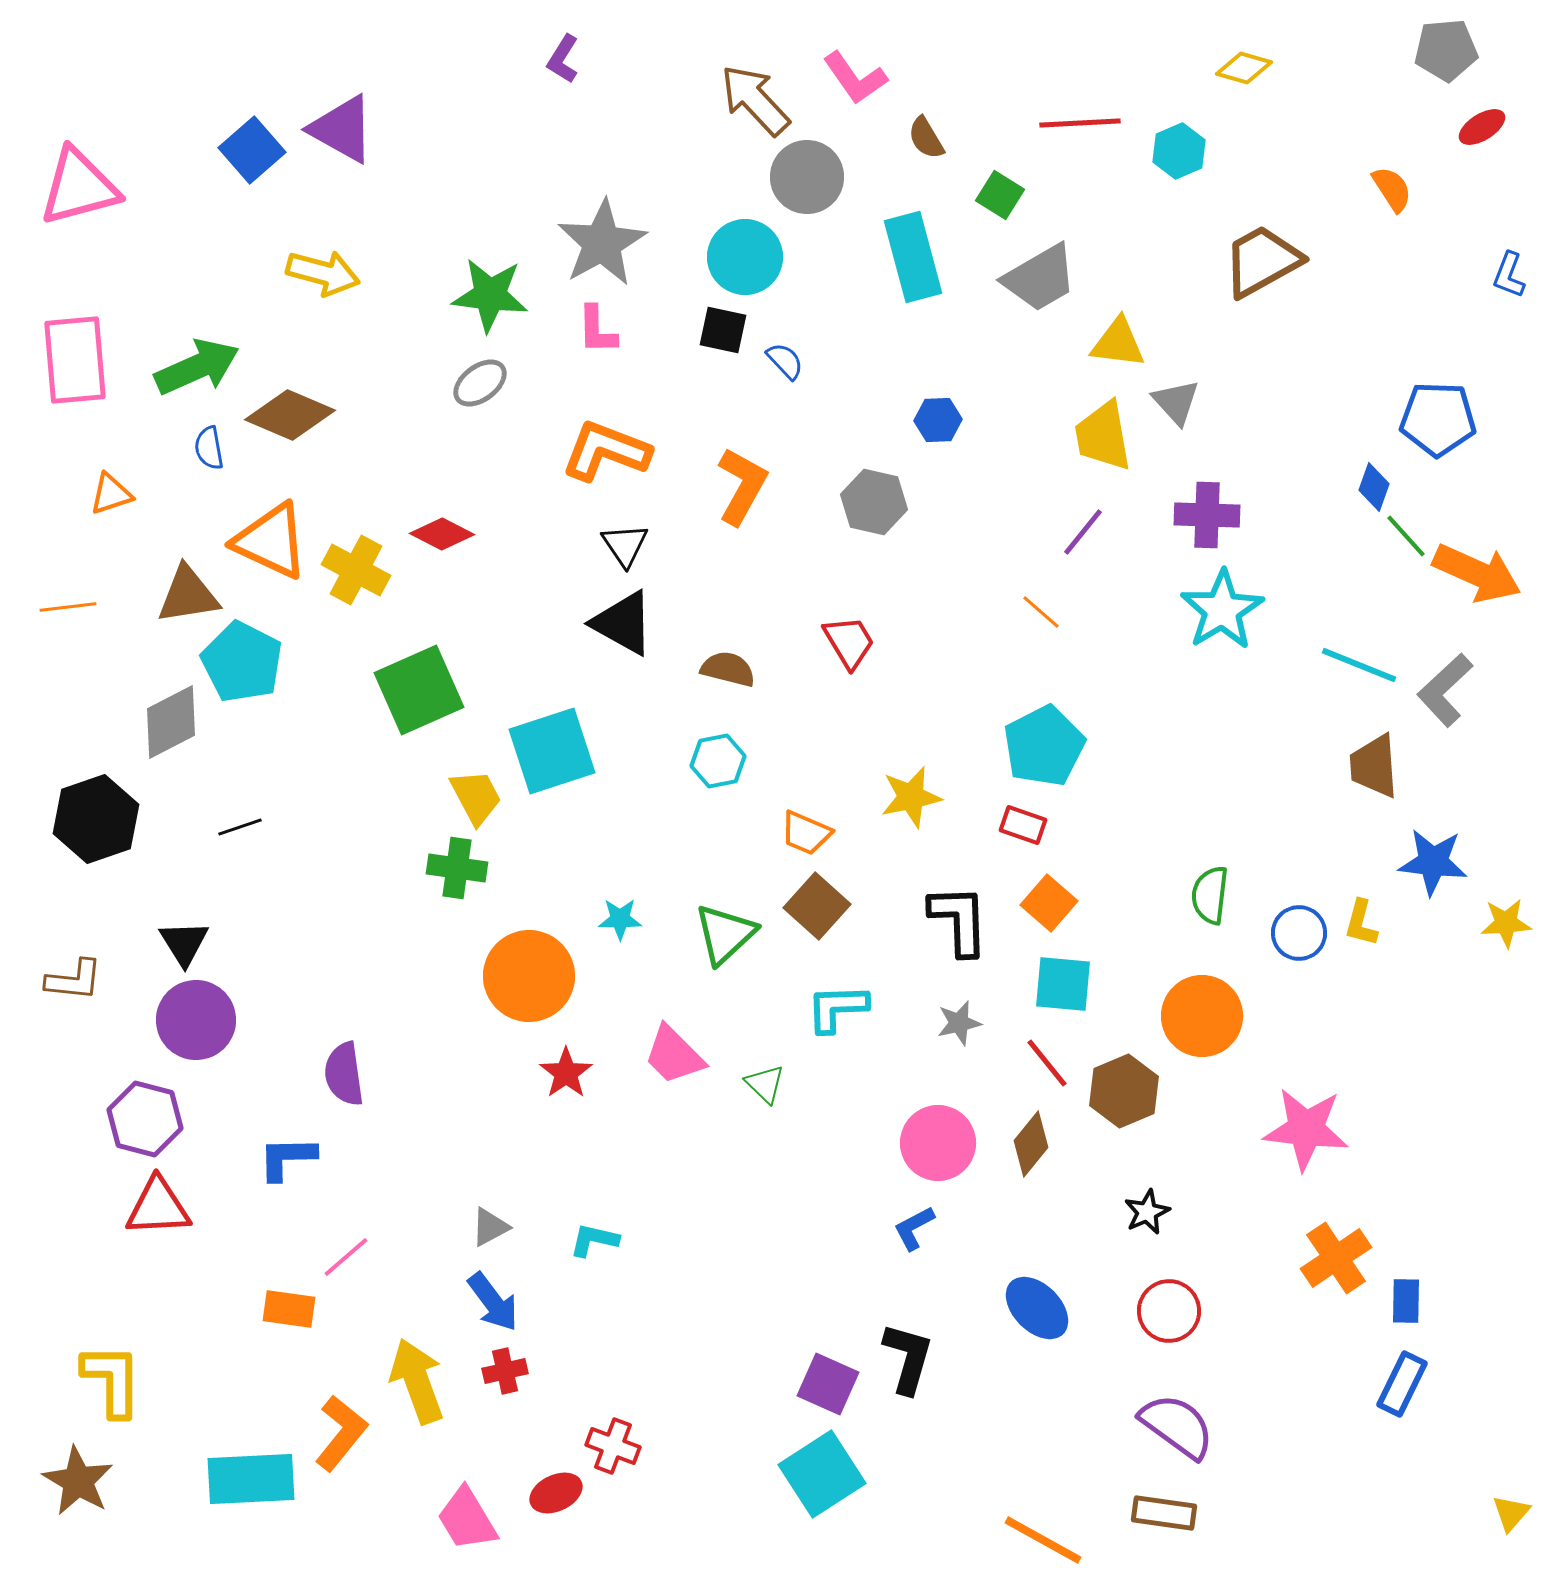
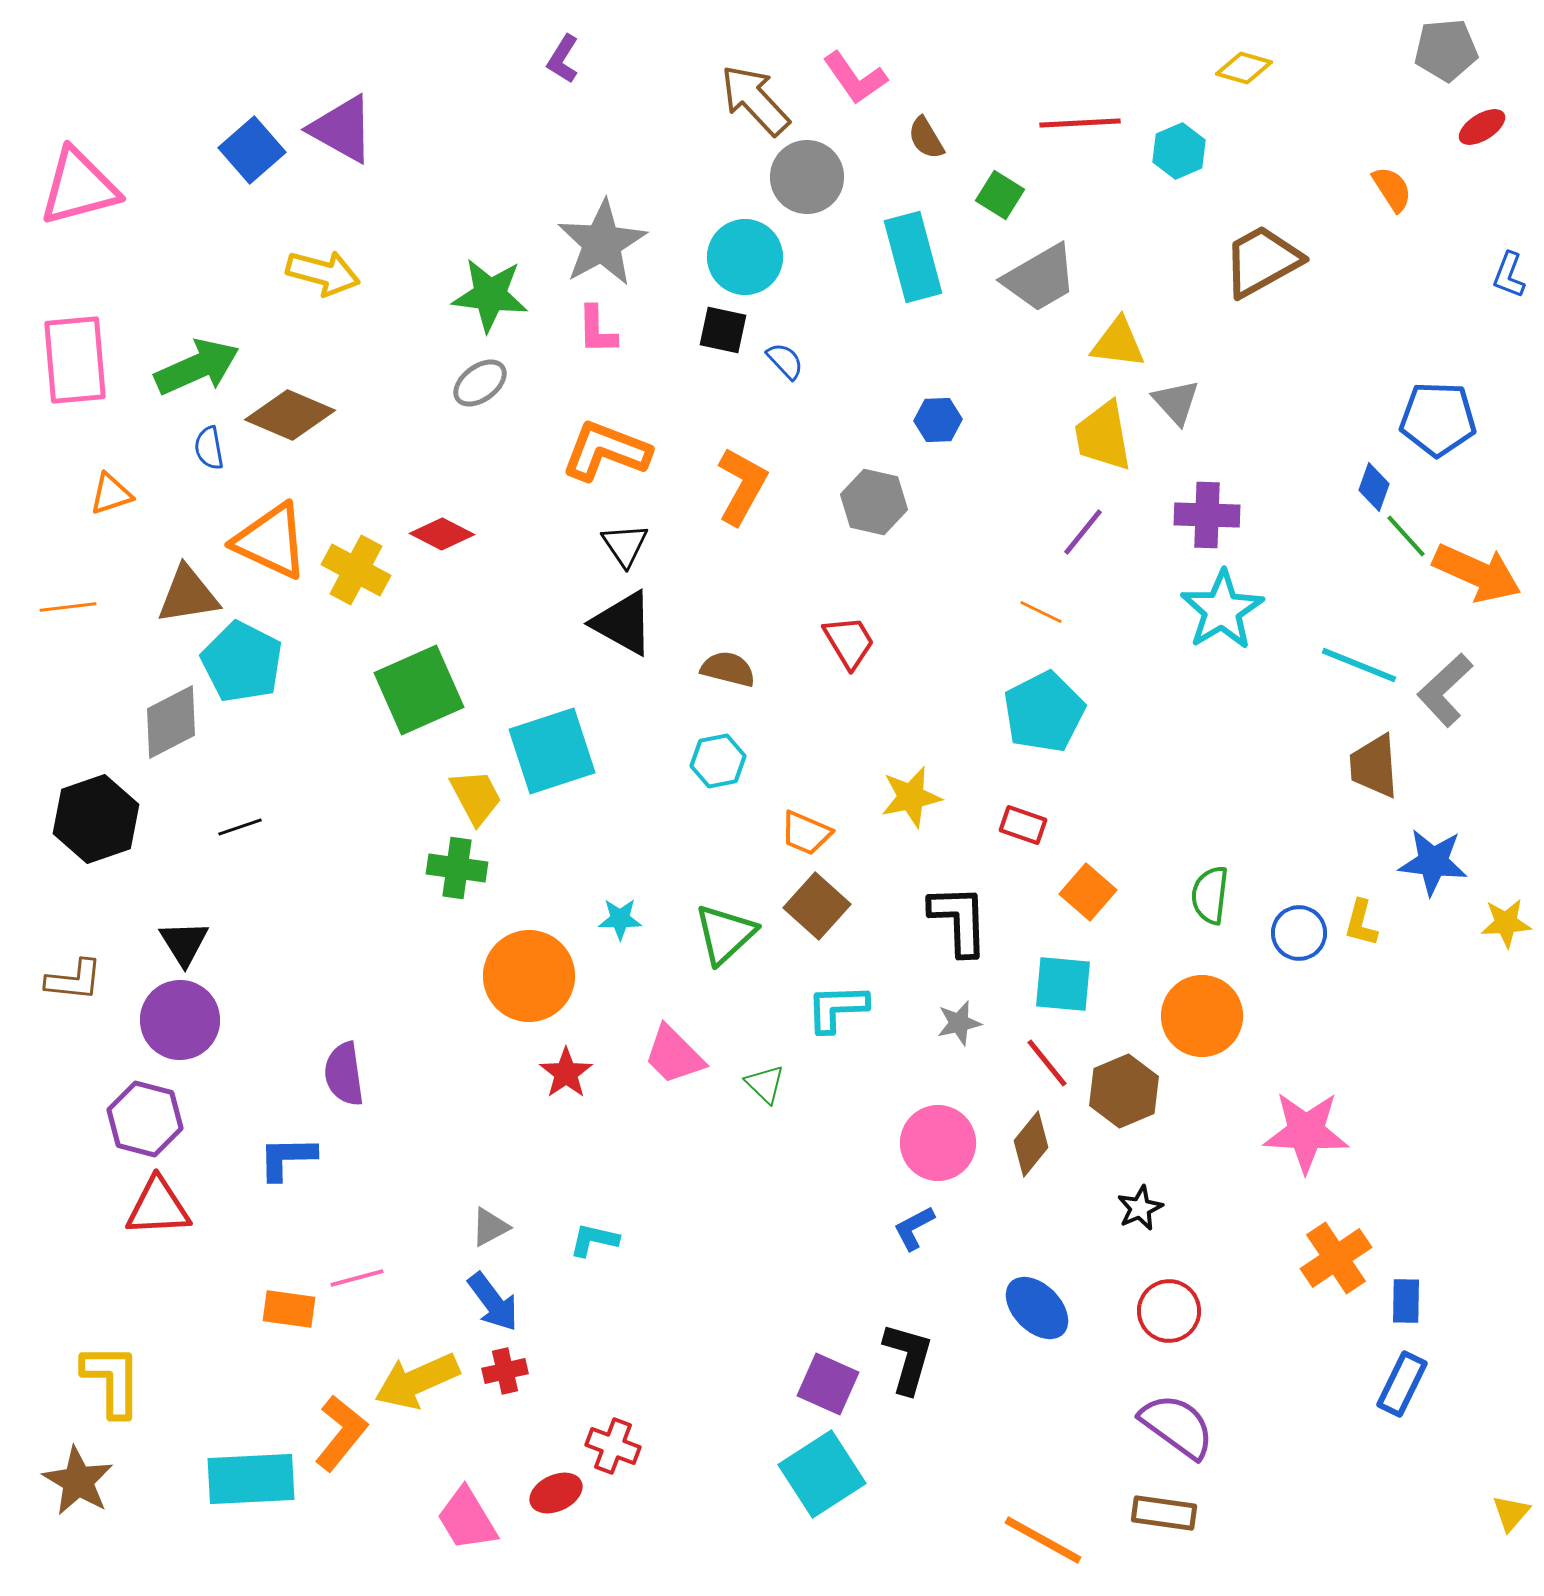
orange line at (1041, 612): rotated 15 degrees counterclockwise
cyan pentagon at (1044, 746): moved 34 px up
orange square at (1049, 903): moved 39 px right, 11 px up
purple circle at (196, 1020): moved 16 px left
pink star at (1306, 1129): moved 3 px down; rotated 4 degrees counterclockwise
black star at (1147, 1212): moved 7 px left, 4 px up
pink line at (346, 1257): moved 11 px right, 21 px down; rotated 26 degrees clockwise
yellow arrow at (417, 1381): rotated 94 degrees counterclockwise
